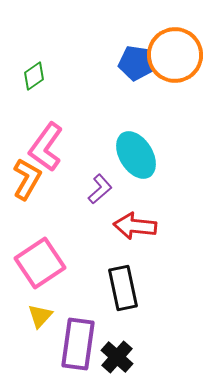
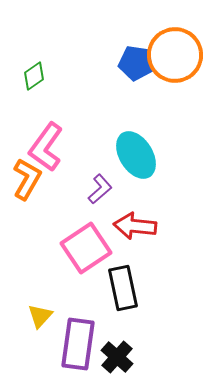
pink square: moved 46 px right, 15 px up
